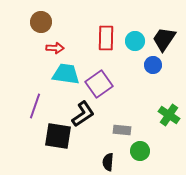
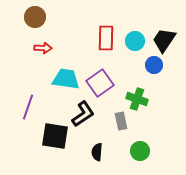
brown circle: moved 6 px left, 5 px up
black trapezoid: moved 1 px down
red arrow: moved 12 px left
blue circle: moved 1 px right
cyan trapezoid: moved 5 px down
purple square: moved 1 px right, 1 px up
purple line: moved 7 px left, 1 px down
green cross: moved 32 px left, 16 px up; rotated 15 degrees counterclockwise
gray rectangle: moved 1 px left, 9 px up; rotated 72 degrees clockwise
black square: moved 3 px left
black semicircle: moved 11 px left, 10 px up
